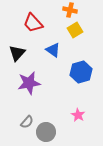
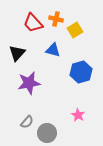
orange cross: moved 14 px left, 9 px down
blue triangle: rotated 21 degrees counterclockwise
gray circle: moved 1 px right, 1 px down
